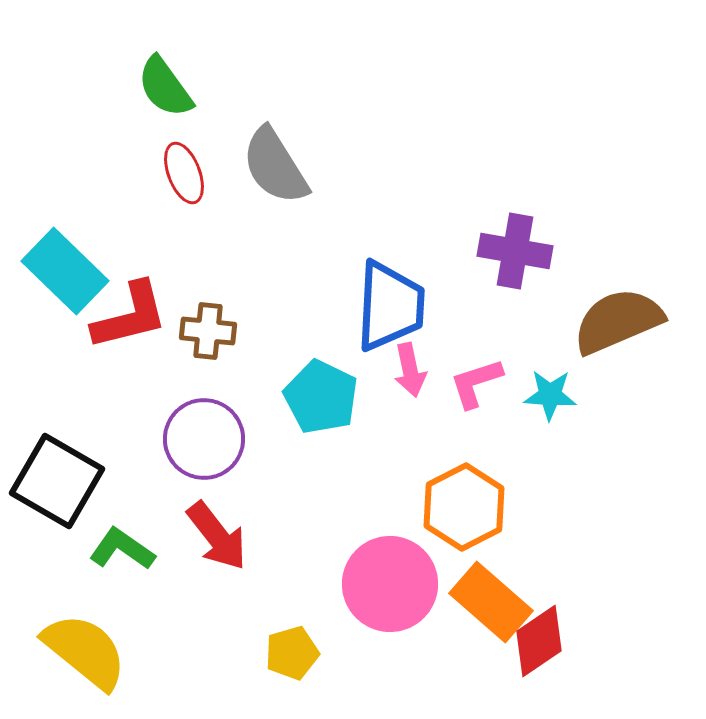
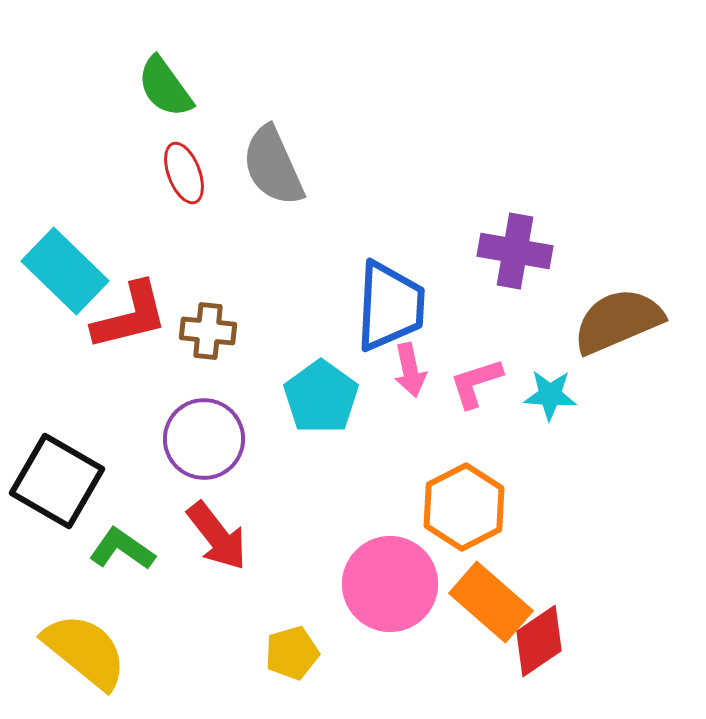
gray semicircle: moved 2 px left; rotated 8 degrees clockwise
cyan pentagon: rotated 10 degrees clockwise
